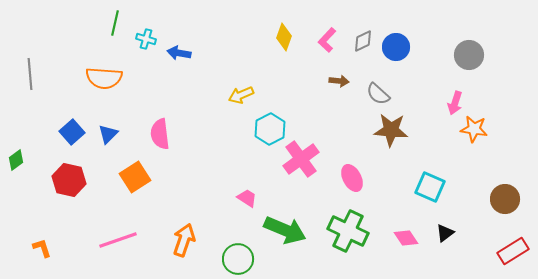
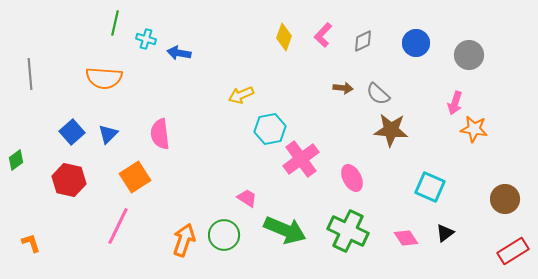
pink L-shape: moved 4 px left, 5 px up
blue circle: moved 20 px right, 4 px up
brown arrow: moved 4 px right, 7 px down
cyan hexagon: rotated 16 degrees clockwise
pink line: moved 14 px up; rotated 45 degrees counterclockwise
orange L-shape: moved 11 px left, 5 px up
green circle: moved 14 px left, 24 px up
